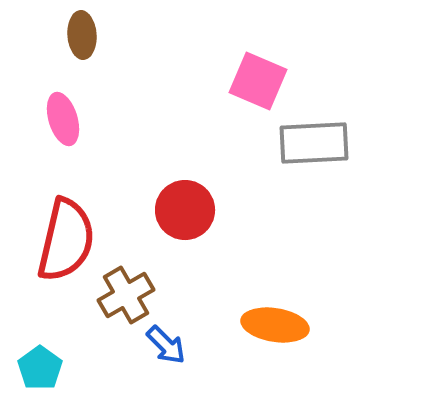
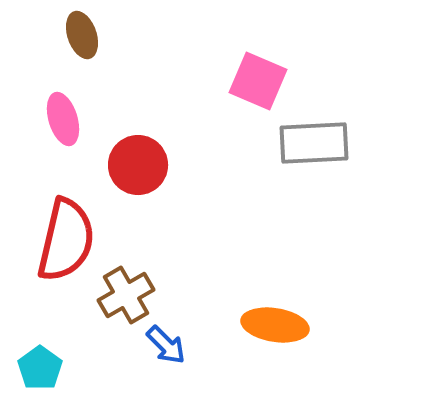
brown ellipse: rotated 15 degrees counterclockwise
red circle: moved 47 px left, 45 px up
